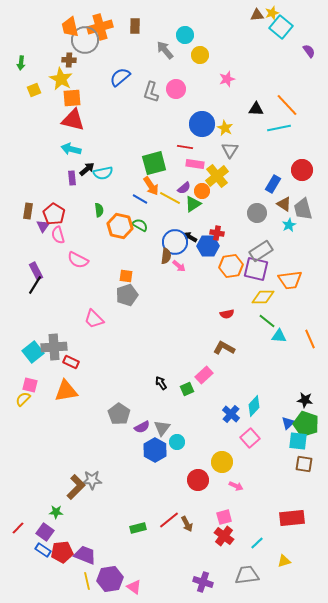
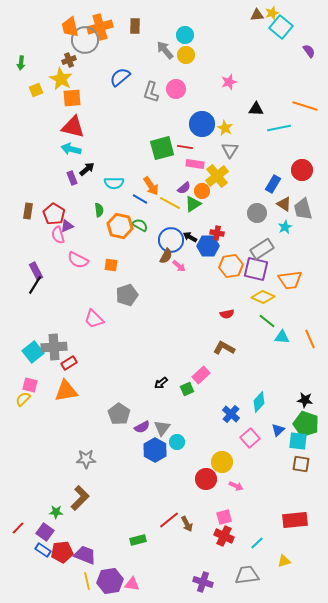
yellow circle at (200, 55): moved 14 px left
brown cross at (69, 60): rotated 24 degrees counterclockwise
pink star at (227, 79): moved 2 px right, 3 px down
yellow square at (34, 90): moved 2 px right
orange line at (287, 105): moved 18 px right, 1 px down; rotated 30 degrees counterclockwise
red triangle at (73, 120): moved 7 px down
green square at (154, 163): moved 8 px right, 15 px up
cyan semicircle at (103, 173): moved 11 px right, 10 px down; rotated 12 degrees clockwise
purple rectangle at (72, 178): rotated 16 degrees counterclockwise
yellow line at (170, 198): moved 5 px down
cyan star at (289, 225): moved 4 px left, 2 px down
purple triangle at (43, 226): moved 24 px right; rotated 32 degrees clockwise
blue circle at (175, 242): moved 4 px left, 2 px up
gray rectangle at (261, 251): moved 1 px right, 2 px up
brown semicircle at (166, 256): rotated 21 degrees clockwise
orange square at (126, 276): moved 15 px left, 11 px up
yellow diamond at (263, 297): rotated 25 degrees clockwise
cyan triangle at (279, 336): moved 3 px right, 1 px down
red rectangle at (71, 362): moved 2 px left, 1 px down; rotated 56 degrees counterclockwise
pink rectangle at (204, 375): moved 3 px left
black arrow at (161, 383): rotated 96 degrees counterclockwise
cyan diamond at (254, 406): moved 5 px right, 4 px up
blue triangle at (288, 423): moved 10 px left, 7 px down
brown square at (304, 464): moved 3 px left
gray star at (92, 480): moved 6 px left, 21 px up
red circle at (198, 480): moved 8 px right, 1 px up
brown L-shape at (76, 487): moved 4 px right, 11 px down
red rectangle at (292, 518): moved 3 px right, 2 px down
green rectangle at (138, 528): moved 12 px down
red cross at (224, 536): rotated 12 degrees counterclockwise
purple hexagon at (110, 579): moved 2 px down
pink triangle at (134, 587): moved 2 px left, 3 px up; rotated 28 degrees counterclockwise
